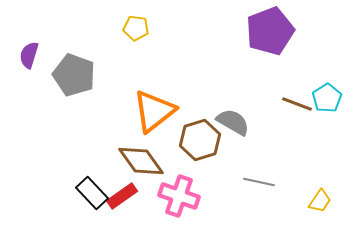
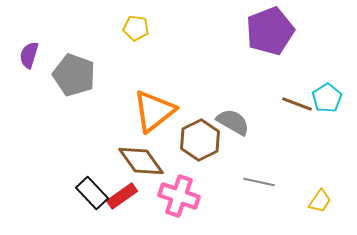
brown hexagon: rotated 9 degrees counterclockwise
